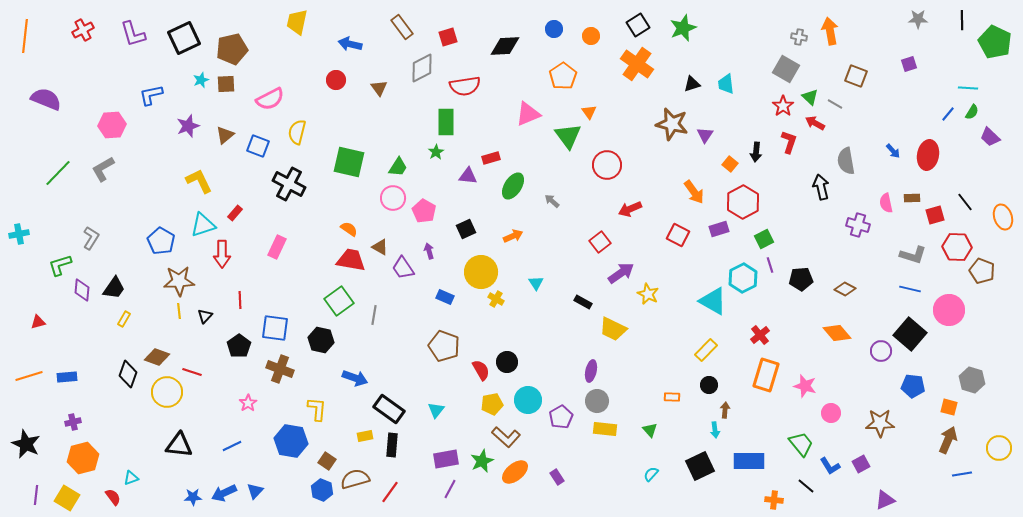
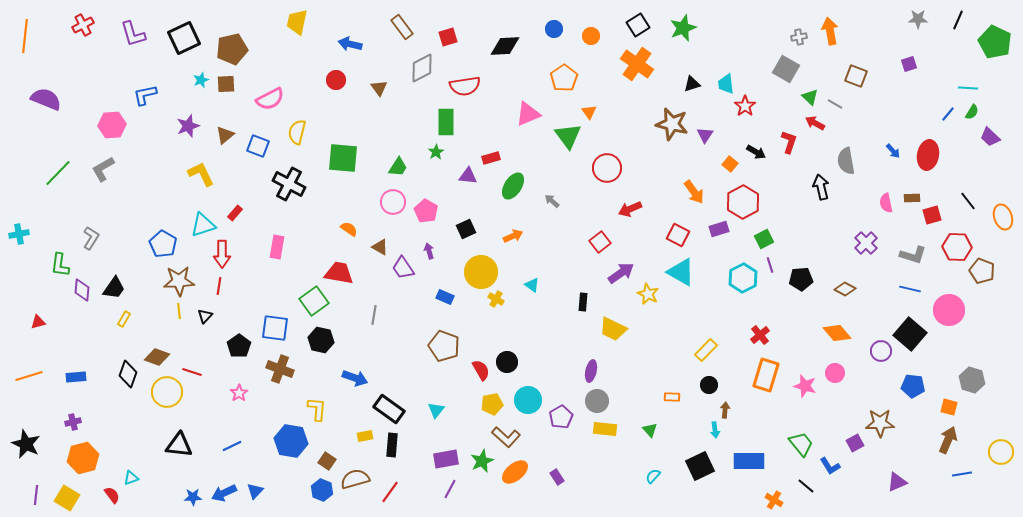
black line at (962, 20): moved 4 px left; rotated 24 degrees clockwise
red cross at (83, 30): moved 5 px up
gray cross at (799, 37): rotated 21 degrees counterclockwise
orange pentagon at (563, 76): moved 1 px right, 2 px down
blue L-shape at (151, 95): moved 6 px left
red star at (783, 106): moved 38 px left
black arrow at (756, 152): rotated 66 degrees counterclockwise
green square at (349, 162): moved 6 px left, 4 px up; rotated 8 degrees counterclockwise
red circle at (607, 165): moved 3 px down
yellow L-shape at (199, 181): moved 2 px right, 7 px up
pink circle at (393, 198): moved 4 px down
black line at (965, 202): moved 3 px right, 1 px up
pink pentagon at (424, 211): moved 2 px right
red square at (935, 215): moved 3 px left
purple cross at (858, 225): moved 8 px right, 18 px down; rotated 30 degrees clockwise
blue pentagon at (161, 241): moved 2 px right, 3 px down
pink rectangle at (277, 247): rotated 15 degrees counterclockwise
red trapezoid at (351, 260): moved 12 px left, 13 px down
green L-shape at (60, 265): rotated 65 degrees counterclockwise
cyan triangle at (536, 283): moved 4 px left, 2 px down; rotated 21 degrees counterclockwise
red line at (240, 300): moved 21 px left, 14 px up; rotated 12 degrees clockwise
green square at (339, 301): moved 25 px left
cyan triangle at (713, 301): moved 32 px left, 29 px up
black rectangle at (583, 302): rotated 66 degrees clockwise
blue rectangle at (67, 377): moved 9 px right
pink star at (248, 403): moved 9 px left, 10 px up
pink circle at (831, 413): moved 4 px right, 40 px up
yellow circle at (999, 448): moved 2 px right, 4 px down
purple square at (861, 464): moved 6 px left, 21 px up
cyan semicircle at (651, 474): moved 2 px right, 2 px down
red semicircle at (113, 497): moved 1 px left, 2 px up
orange cross at (774, 500): rotated 24 degrees clockwise
purple triangle at (885, 500): moved 12 px right, 18 px up
